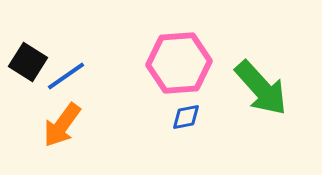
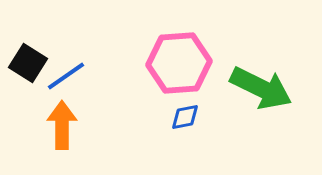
black square: moved 1 px down
green arrow: rotated 22 degrees counterclockwise
blue diamond: moved 1 px left
orange arrow: rotated 144 degrees clockwise
